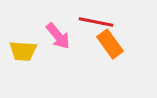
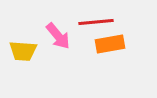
red line: rotated 16 degrees counterclockwise
orange rectangle: rotated 64 degrees counterclockwise
